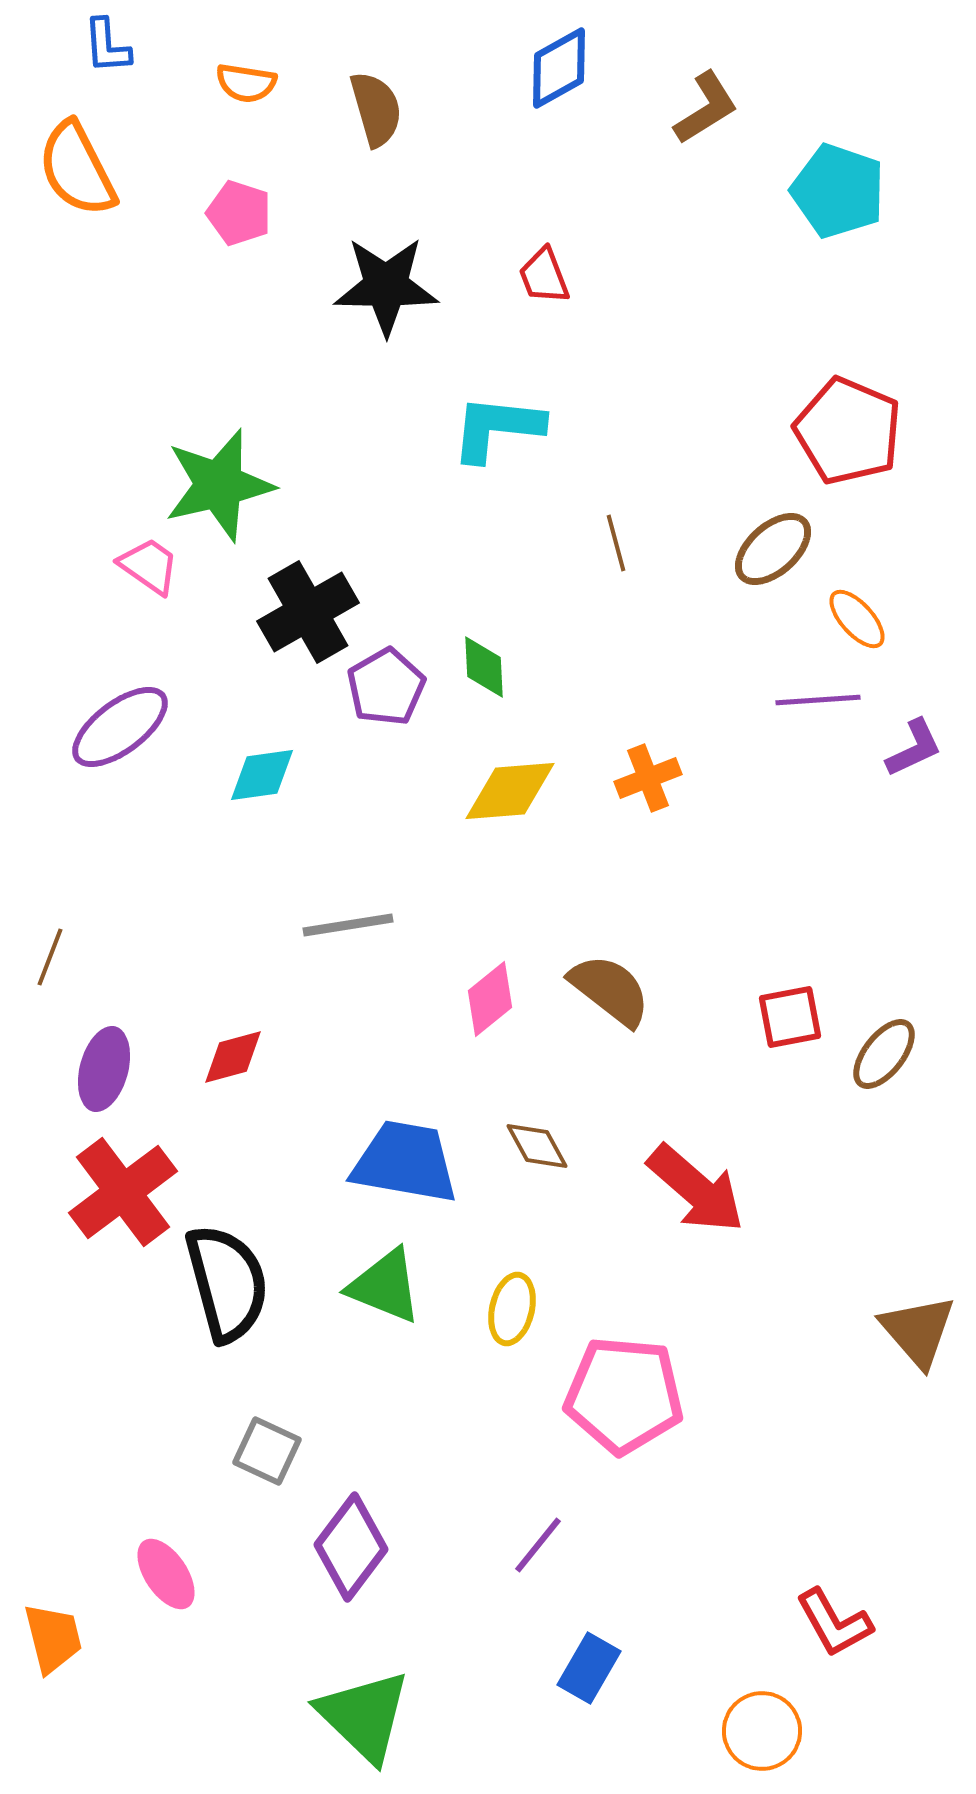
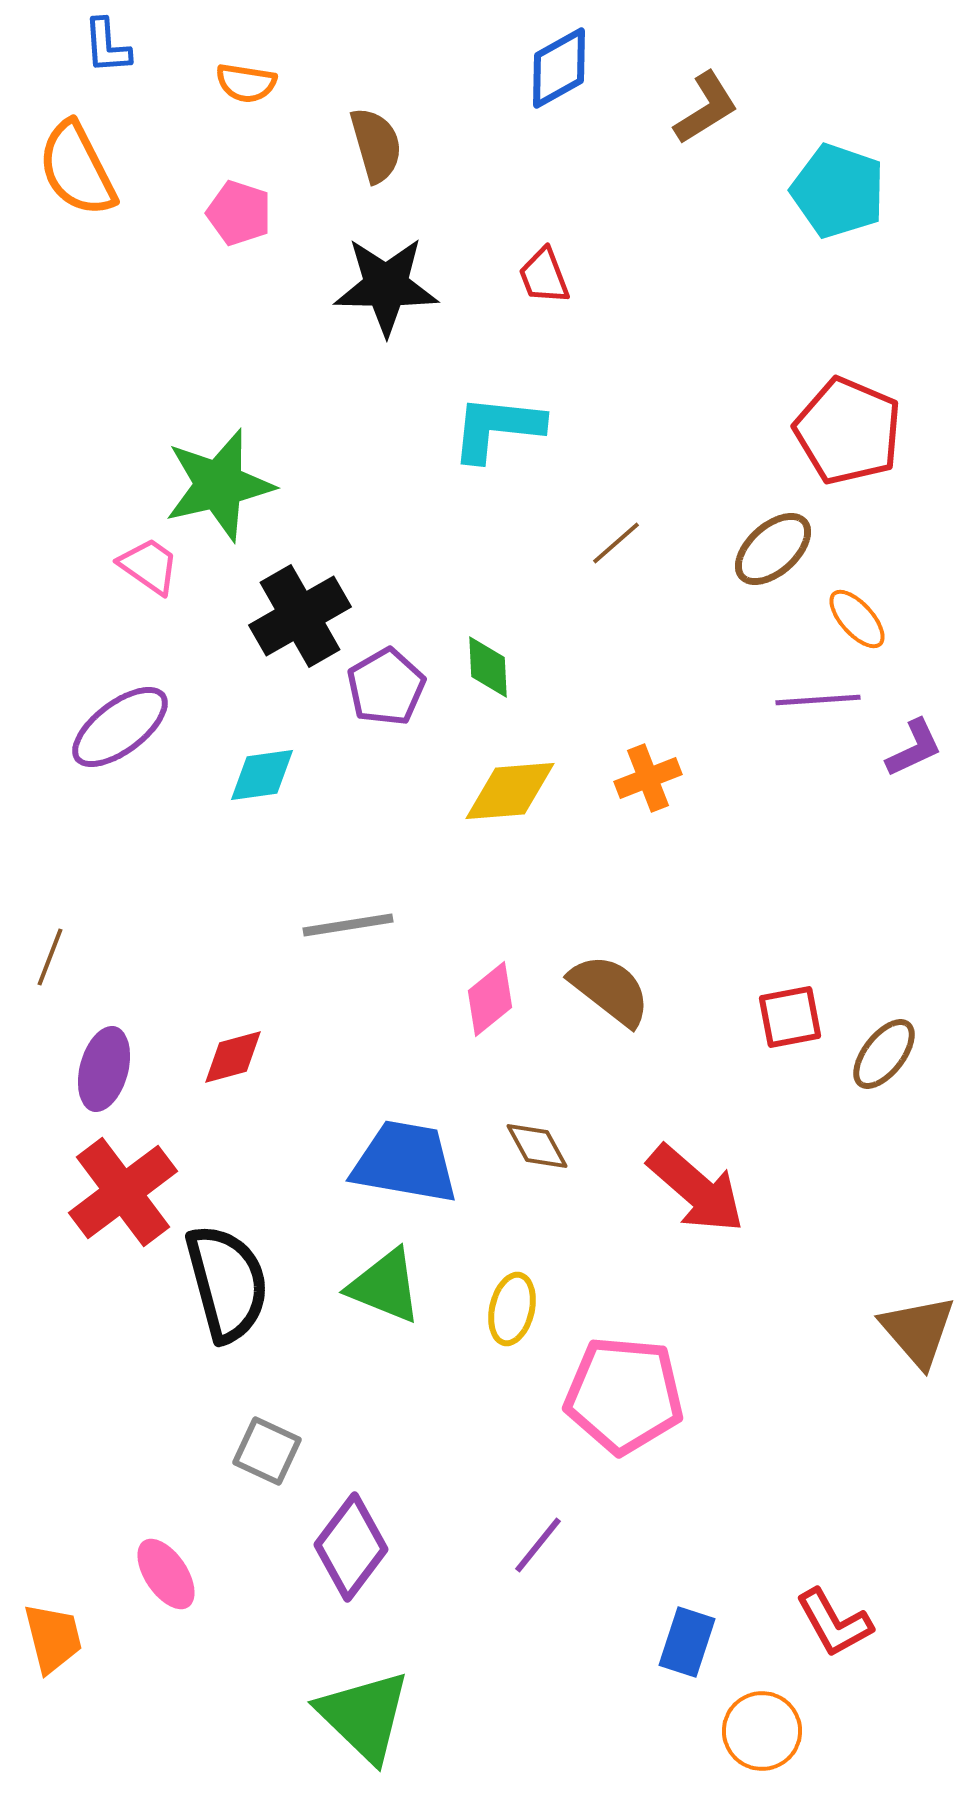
brown semicircle at (376, 109): moved 36 px down
brown line at (616, 543): rotated 64 degrees clockwise
black cross at (308, 612): moved 8 px left, 4 px down
green diamond at (484, 667): moved 4 px right
blue rectangle at (589, 1668): moved 98 px right, 26 px up; rotated 12 degrees counterclockwise
